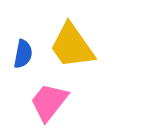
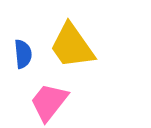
blue semicircle: rotated 16 degrees counterclockwise
